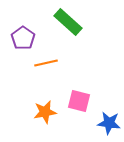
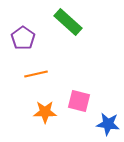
orange line: moved 10 px left, 11 px down
orange star: rotated 10 degrees clockwise
blue star: moved 1 px left, 1 px down
